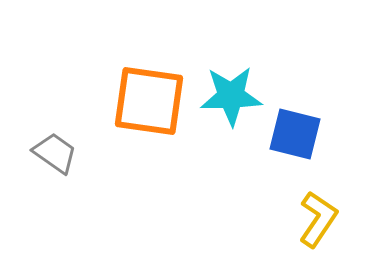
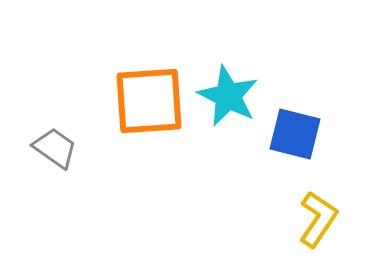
cyan star: moved 3 px left; rotated 28 degrees clockwise
orange square: rotated 12 degrees counterclockwise
gray trapezoid: moved 5 px up
